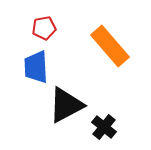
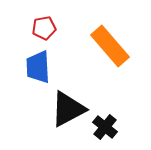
blue trapezoid: moved 2 px right
black triangle: moved 2 px right, 4 px down
black cross: moved 1 px right
